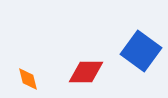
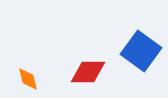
red diamond: moved 2 px right
